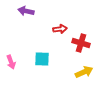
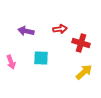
purple arrow: moved 20 px down
cyan square: moved 1 px left, 1 px up
yellow arrow: rotated 18 degrees counterclockwise
